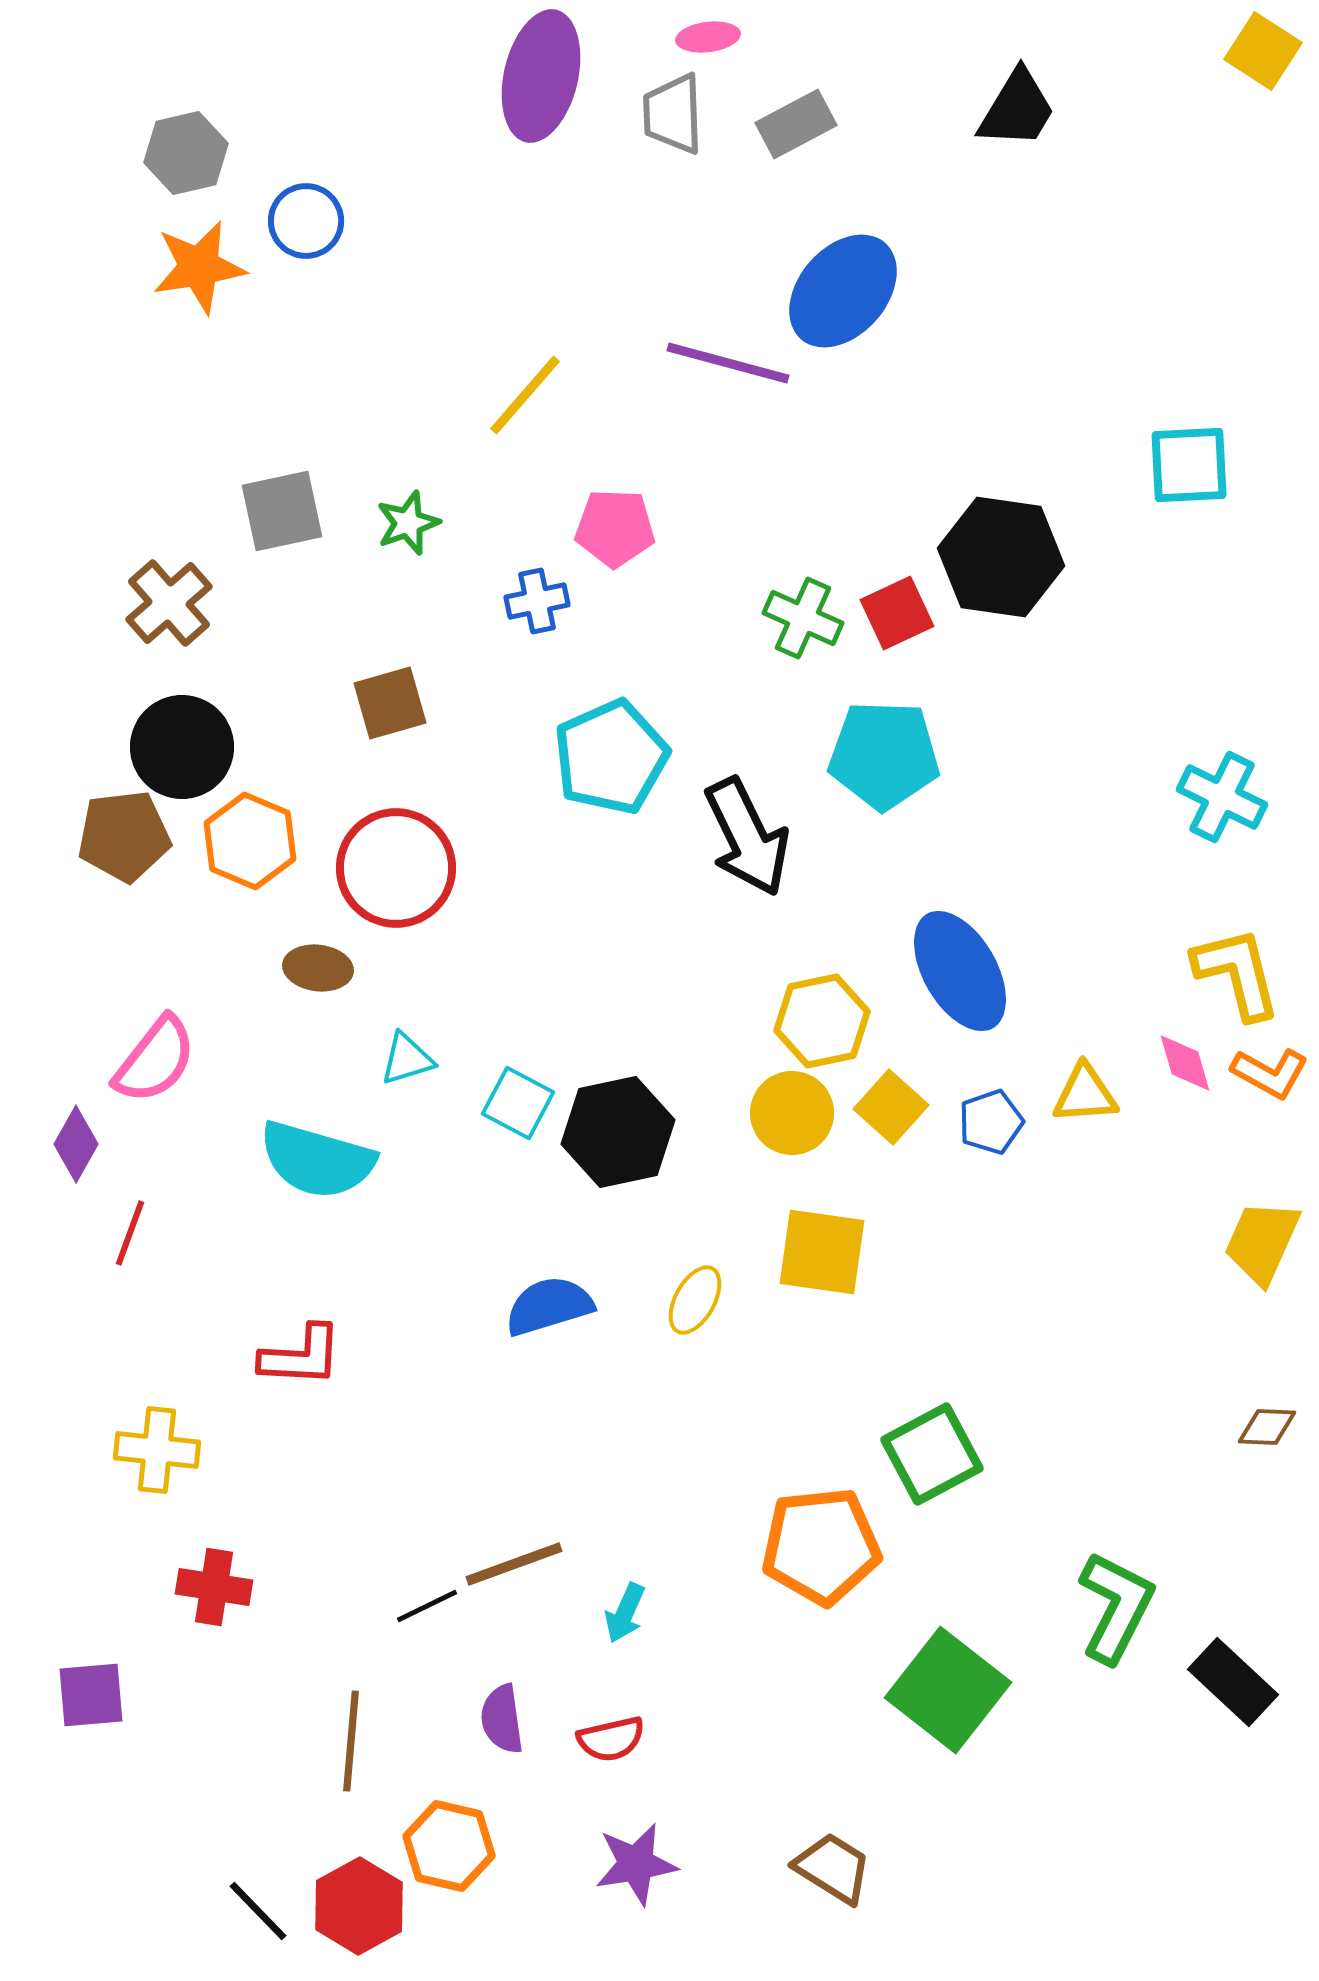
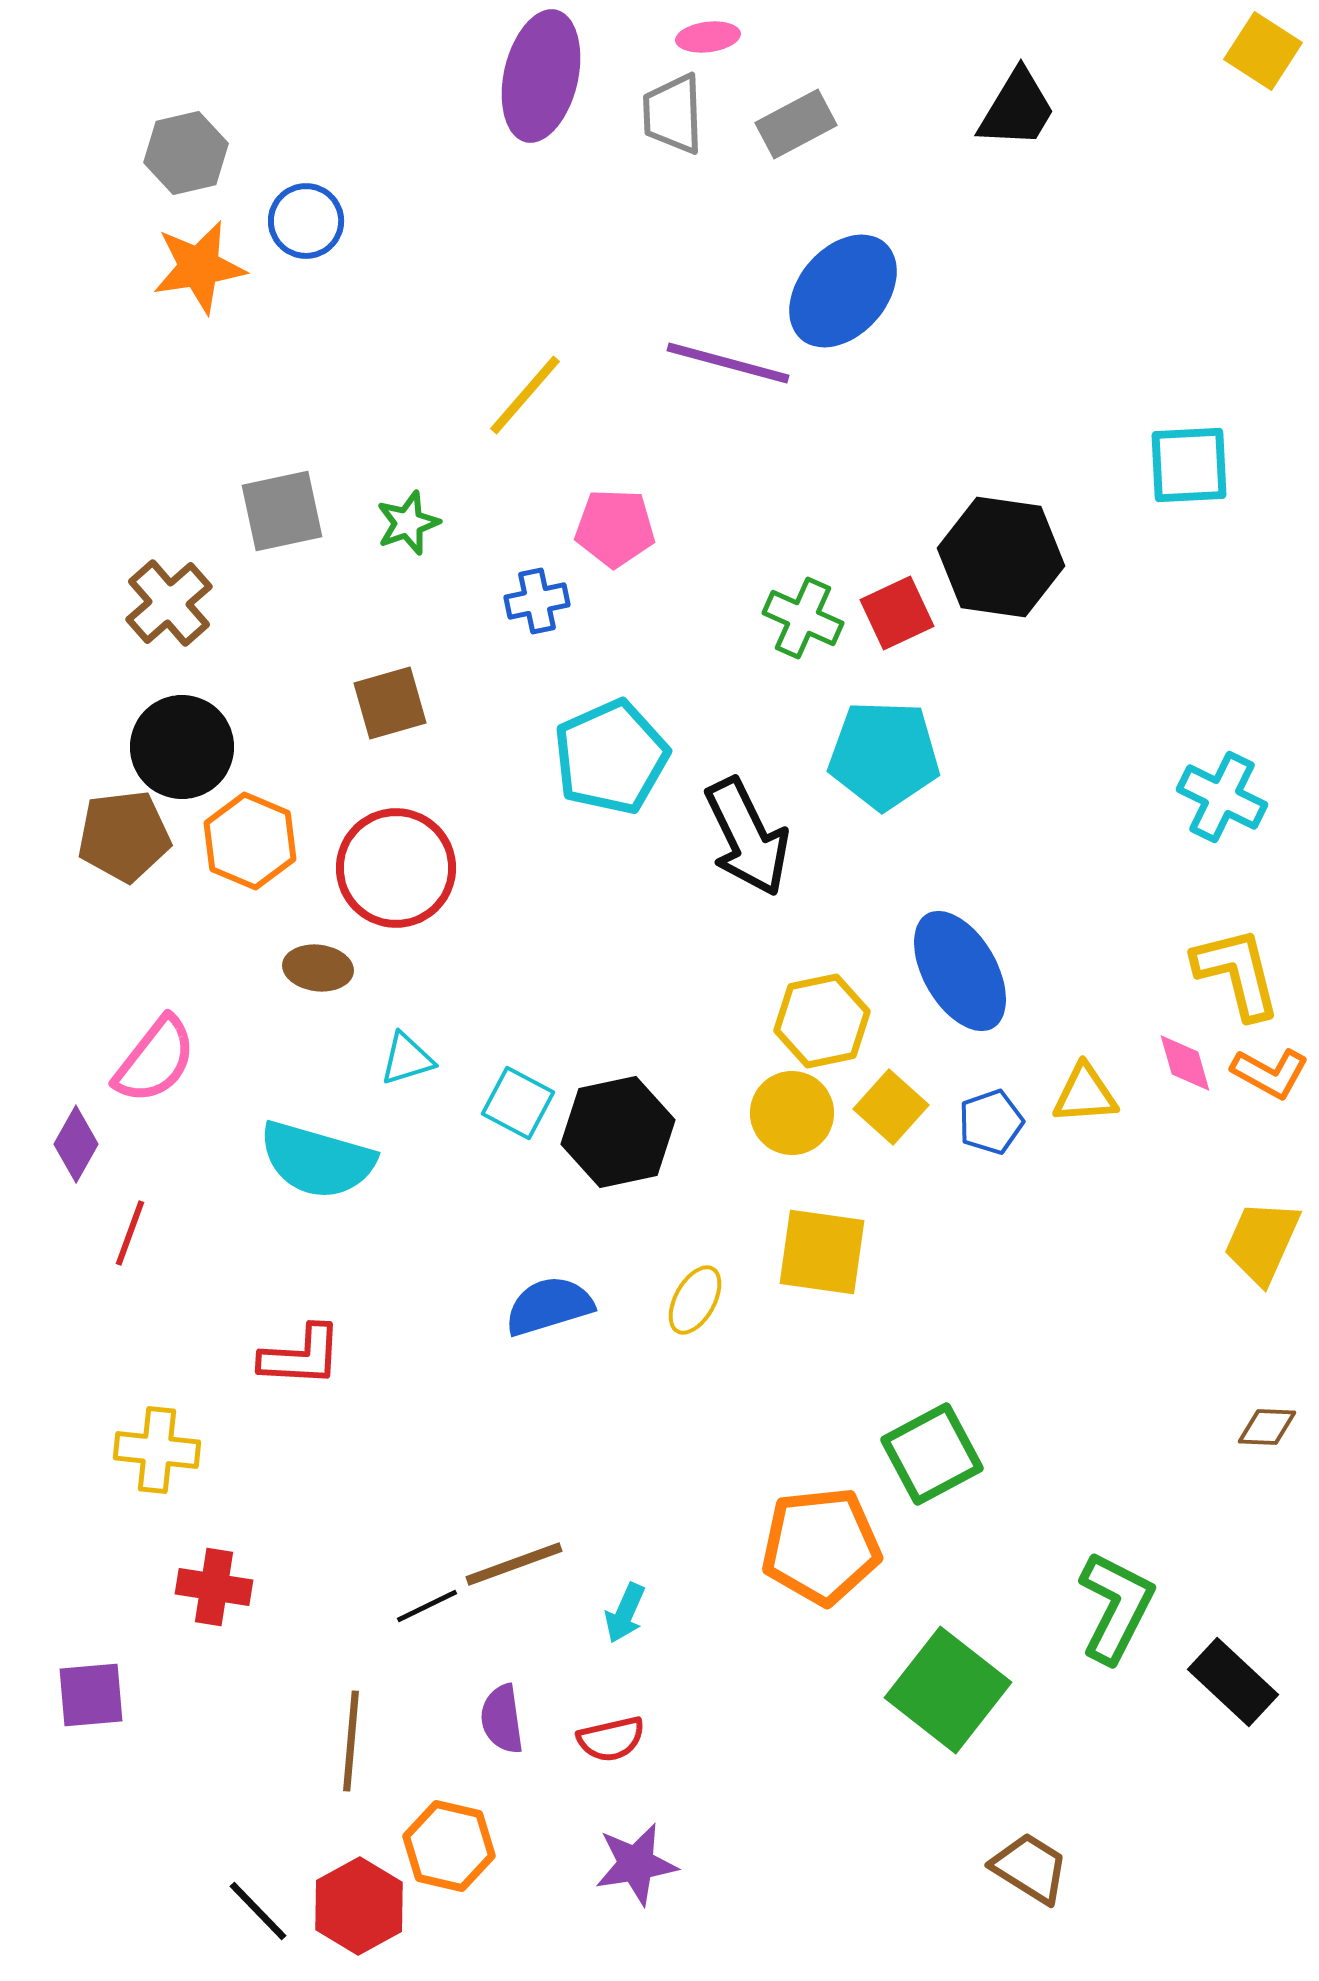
brown trapezoid at (833, 1868): moved 197 px right
